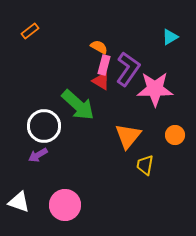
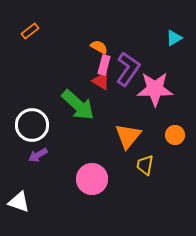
cyan triangle: moved 4 px right, 1 px down
white circle: moved 12 px left, 1 px up
pink circle: moved 27 px right, 26 px up
